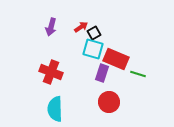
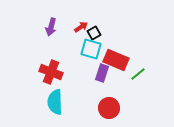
cyan square: moved 2 px left
red rectangle: moved 1 px down
green line: rotated 56 degrees counterclockwise
red circle: moved 6 px down
cyan semicircle: moved 7 px up
